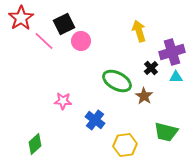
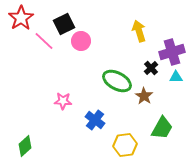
green trapezoid: moved 4 px left, 4 px up; rotated 75 degrees counterclockwise
green diamond: moved 10 px left, 2 px down
